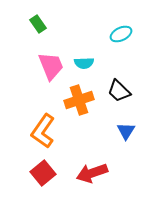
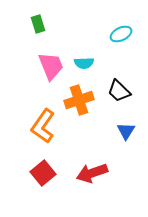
green rectangle: rotated 18 degrees clockwise
orange L-shape: moved 5 px up
